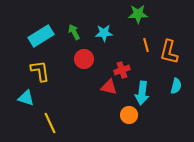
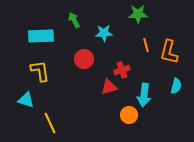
green arrow: moved 12 px up
cyan rectangle: rotated 30 degrees clockwise
red triangle: rotated 30 degrees counterclockwise
cyan arrow: moved 2 px right, 2 px down
cyan triangle: moved 2 px down
